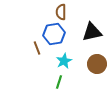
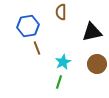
blue hexagon: moved 26 px left, 8 px up
cyan star: moved 1 px left, 1 px down
